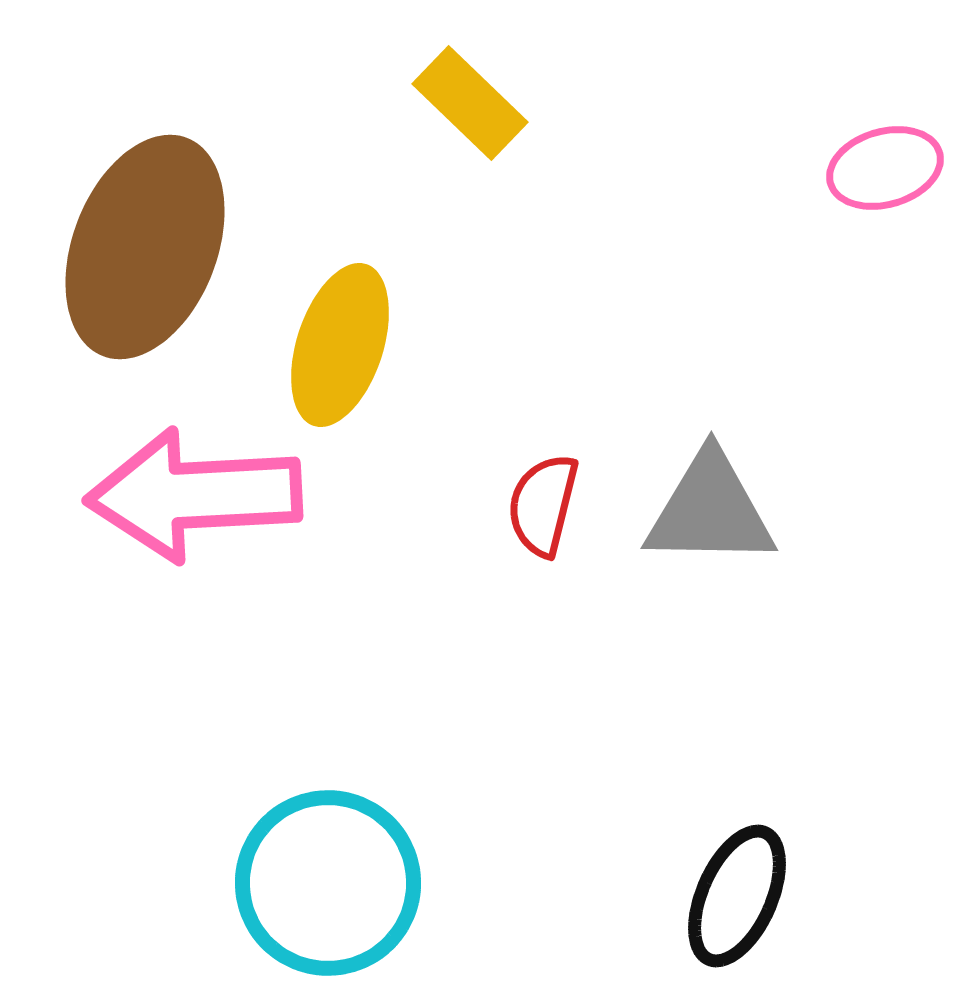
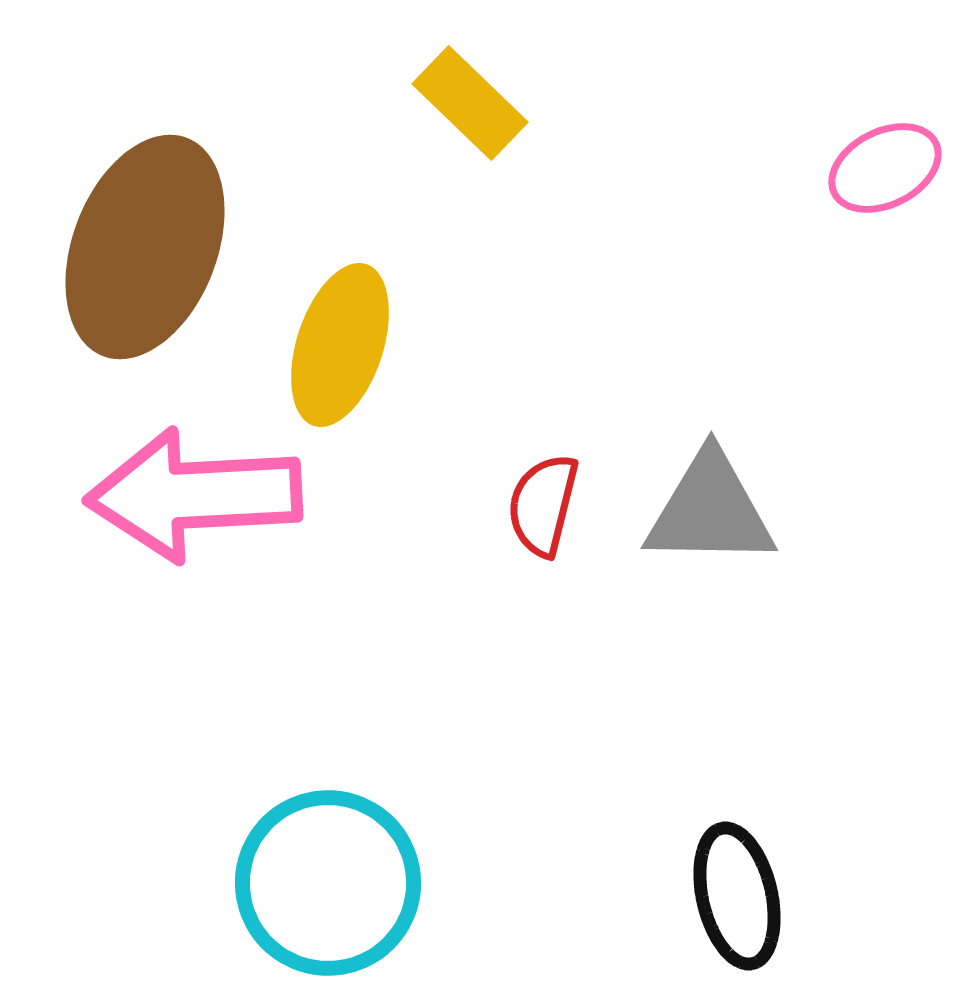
pink ellipse: rotated 11 degrees counterclockwise
black ellipse: rotated 37 degrees counterclockwise
